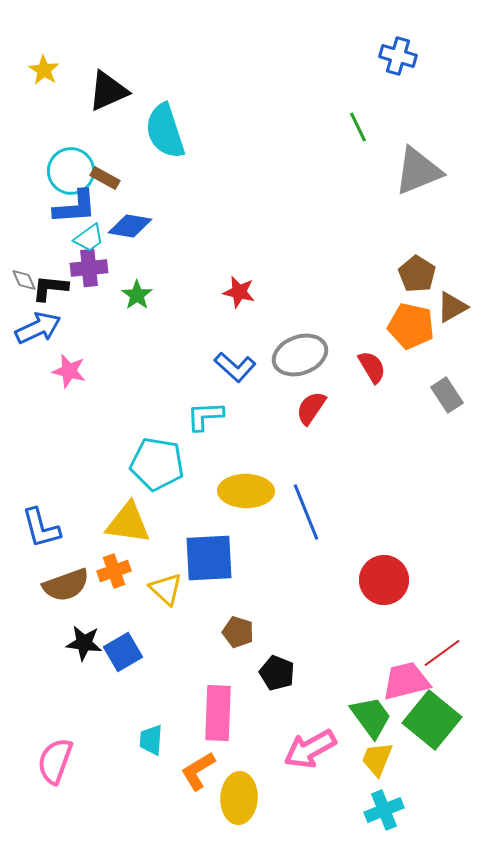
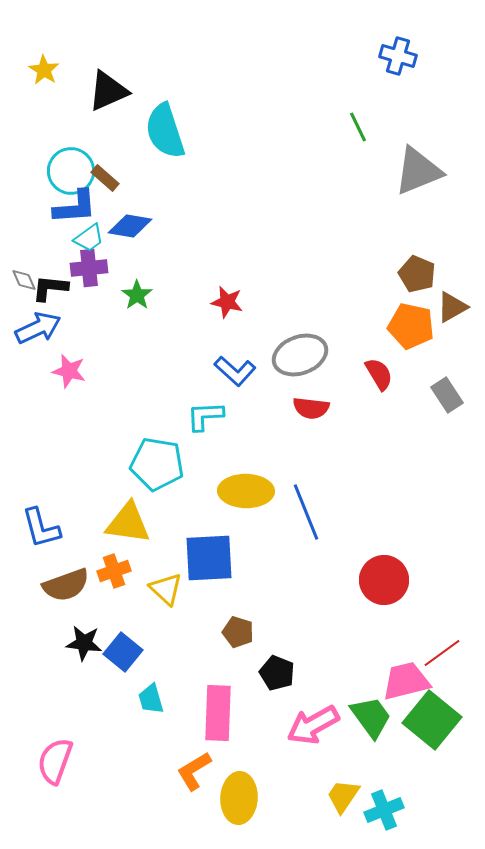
brown rectangle at (105, 178): rotated 12 degrees clockwise
brown pentagon at (417, 274): rotated 9 degrees counterclockwise
red star at (239, 292): moved 12 px left, 10 px down
blue L-shape at (235, 367): moved 4 px down
red semicircle at (372, 367): moved 7 px right, 7 px down
red semicircle at (311, 408): rotated 117 degrees counterclockwise
blue square at (123, 652): rotated 21 degrees counterclockwise
cyan trapezoid at (151, 740): moved 41 px up; rotated 20 degrees counterclockwise
pink arrow at (310, 749): moved 3 px right, 24 px up
yellow trapezoid at (377, 759): moved 34 px left, 37 px down; rotated 12 degrees clockwise
orange L-shape at (198, 771): moved 4 px left
